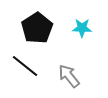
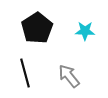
cyan star: moved 3 px right, 3 px down
black line: moved 7 px down; rotated 36 degrees clockwise
